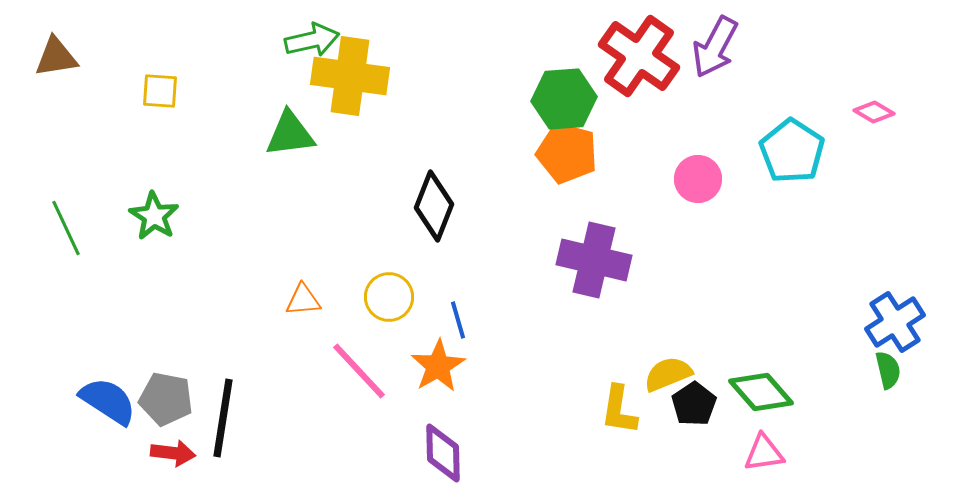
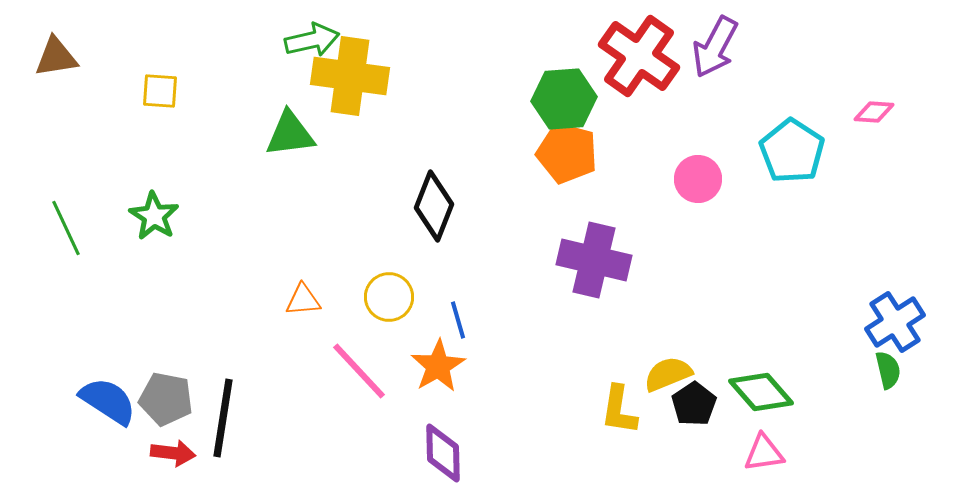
pink diamond: rotated 27 degrees counterclockwise
